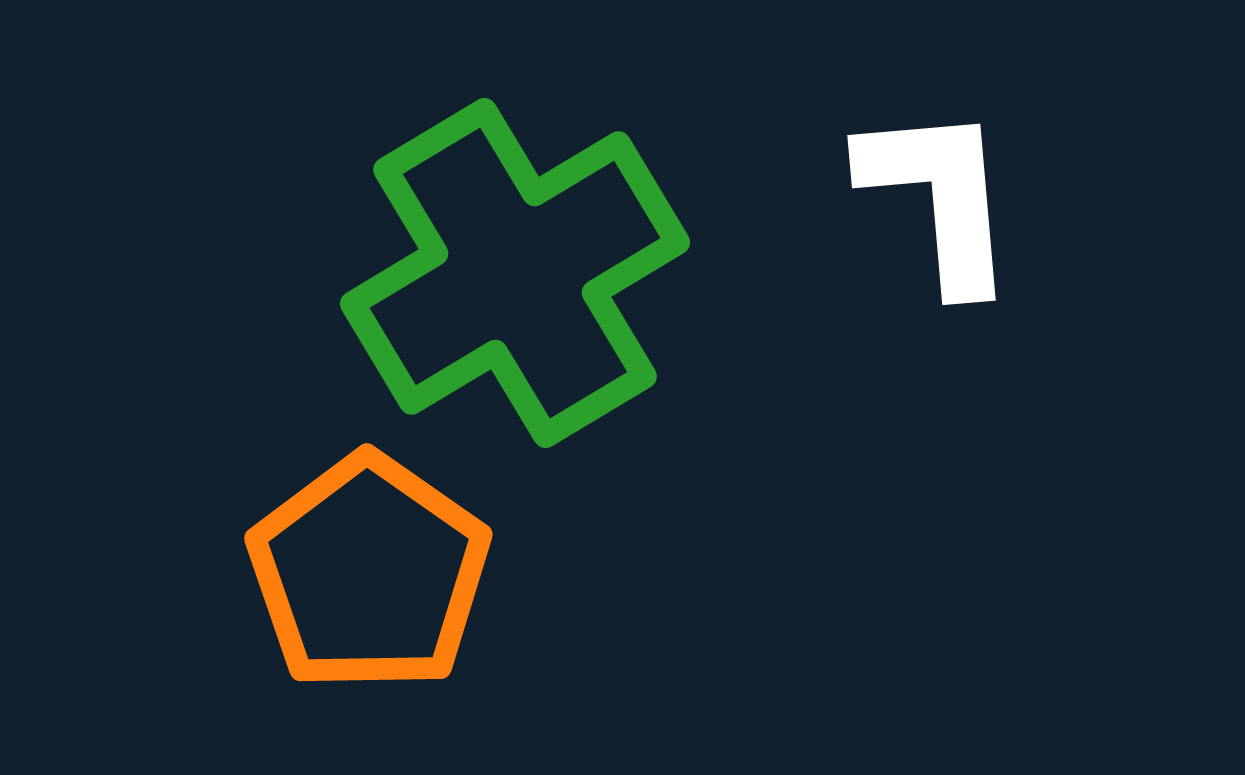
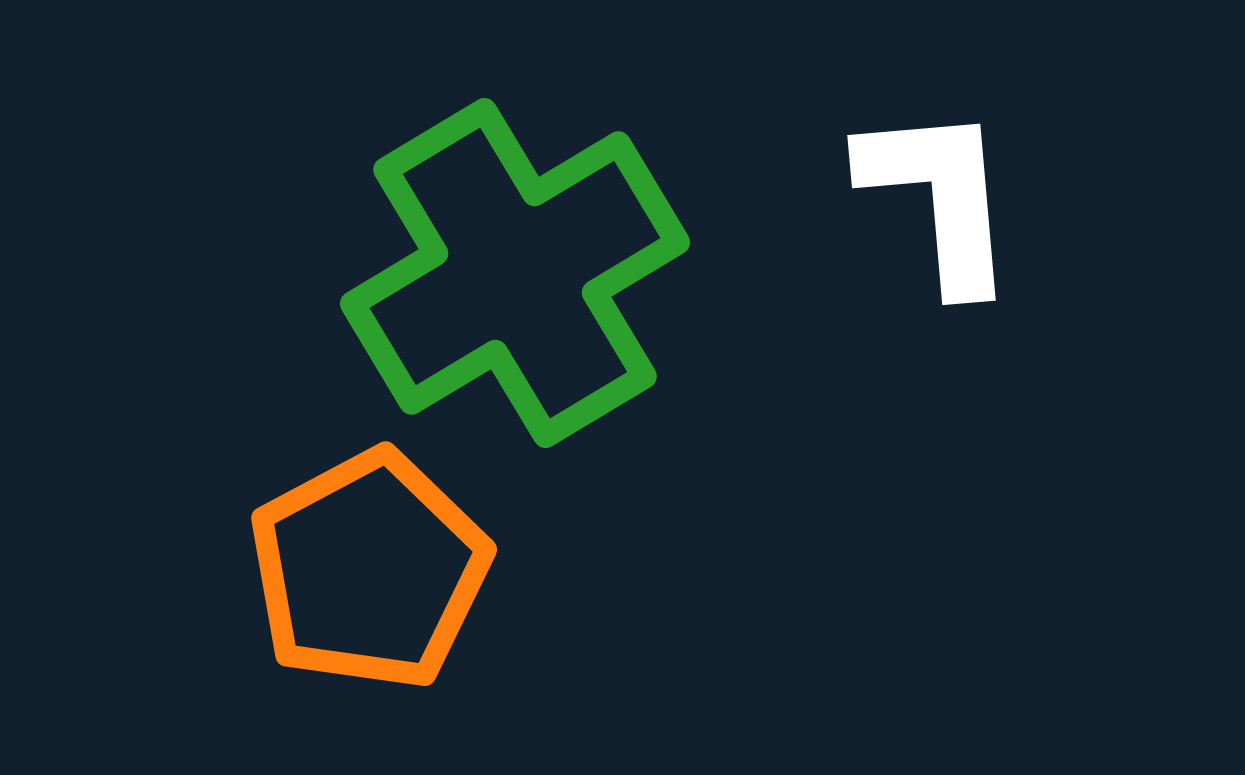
orange pentagon: moved 3 px up; rotated 9 degrees clockwise
